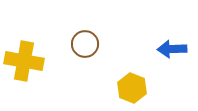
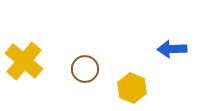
brown circle: moved 25 px down
yellow cross: rotated 30 degrees clockwise
